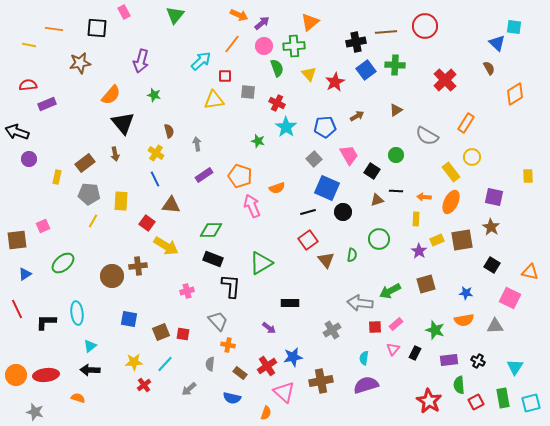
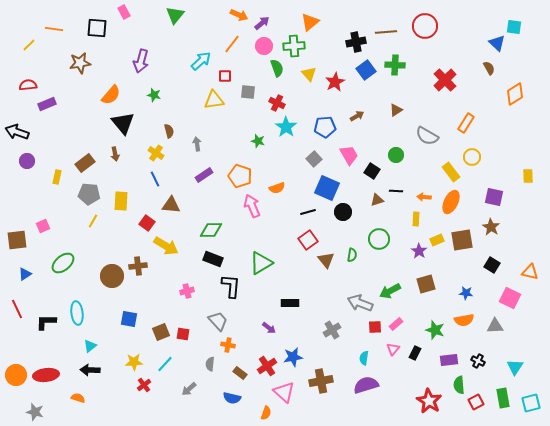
yellow line at (29, 45): rotated 56 degrees counterclockwise
purple circle at (29, 159): moved 2 px left, 2 px down
gray arrow at (360, 303): rotated 15 degrees clockwise
